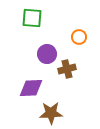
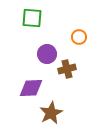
brown star: rotated 25 degrees counterclockwise
